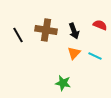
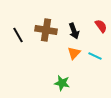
red semicircle: moved 1 px right, 1 px down; rotated 32 degrees clockwise
green star: moved 1 px left
